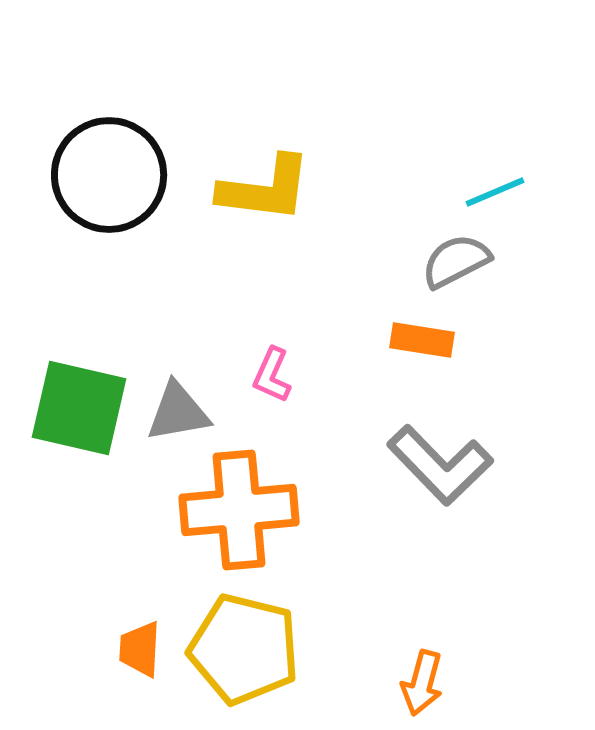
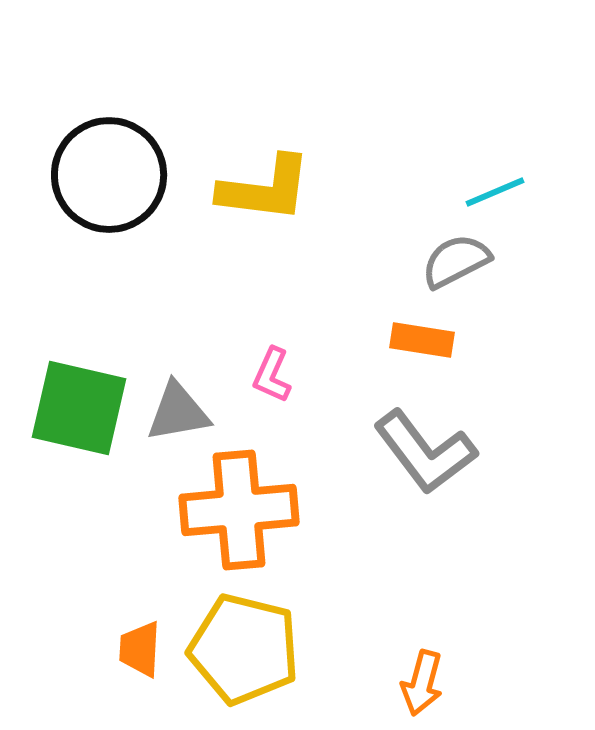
gray L-shape: moved 15 px left, 13 px up; rotated 7 degrees clockwise
